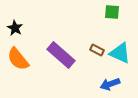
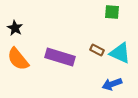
purple rectangle: moved 1 px left, 2 px down; rotated 24 degrees counterclockwise
blue arrow: moved 2 px right
